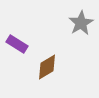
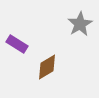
gray star: moved 1 px left, 1 px down
